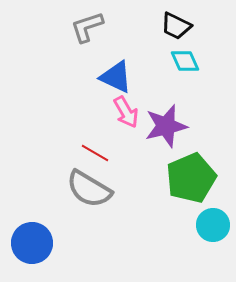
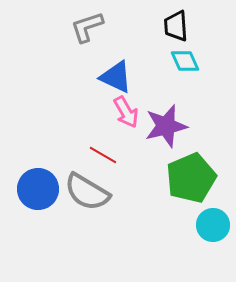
black trapezoid: rotated 60 degrees clockwise
red line: moved 8 px right, 2 px down
gray semicircle: moved 2 px left, 3 px down
blue circle: moved 6 px right, 54 px up
